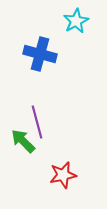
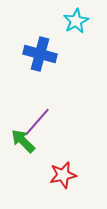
purple line: rotated 56 degrees clockwise
